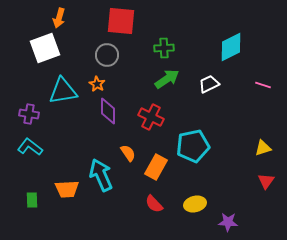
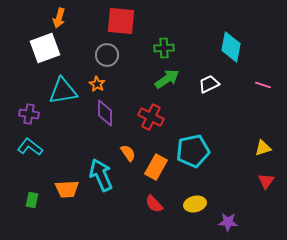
cyan diamond: rotated 52 degrees counterclockwise
purple diamond: moved 3 px left, 2 px down
cyan pentagon: moved 5 px down
green rectangle: rotated 14 degrees clockwise
